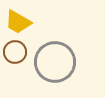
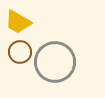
brown circle: moved 5 px right
